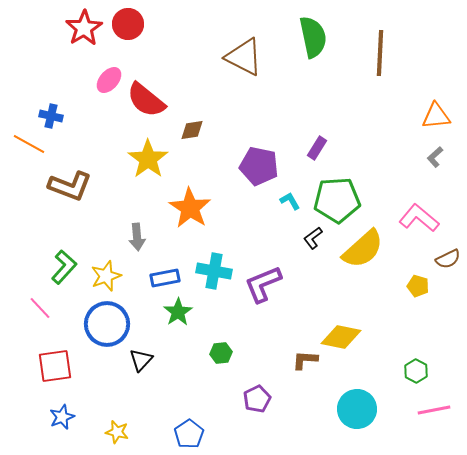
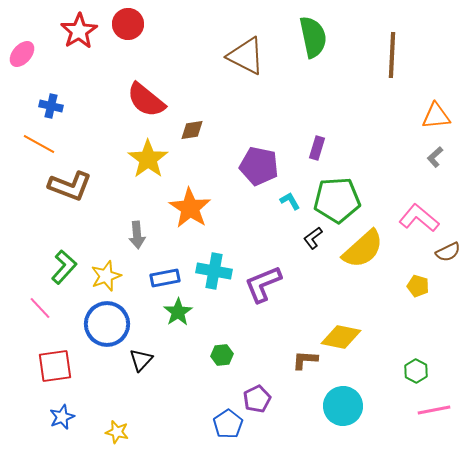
red star at (84, 28): moved 5 px left, 3 px down
brown line at (380, 53): moved 12 px right, 2 px down
brown triangle at (244, 57): moved 2 px right, 1 px up
pink ellipse at (109, 80): moved 87 px left, 26 px up
blue cross at (51, 116): moved 10 px up
orange line at (29, 144): moved 10 px right
purple rectangle at (317, 148): rotated 15 degrees counterclockwise
gray arrow at (137, 237): moved 2 px up
brown semicircle at (448, 259): moved 7 px up
green hexagon at (221, 353): moved 1 px right, 2 px down
cyan circle at (357, 409): moved 14 px left, 3 px up
blue pentagon at (189, 434): moved 39 px right, 10 px up
